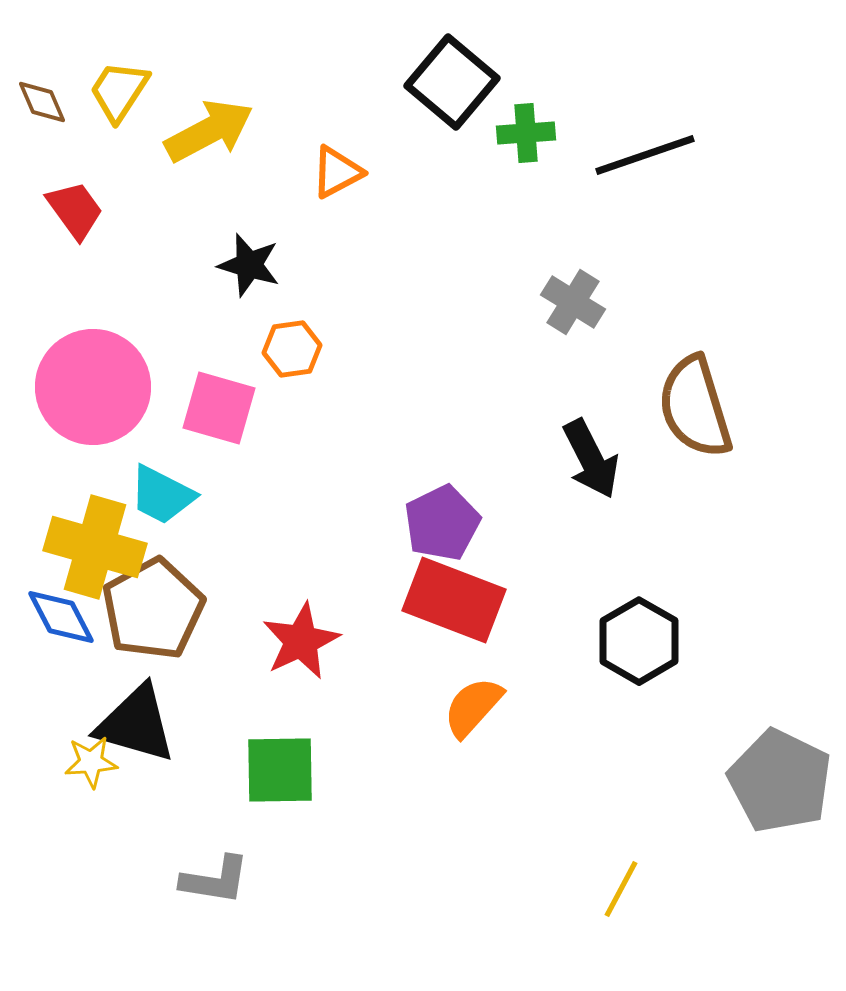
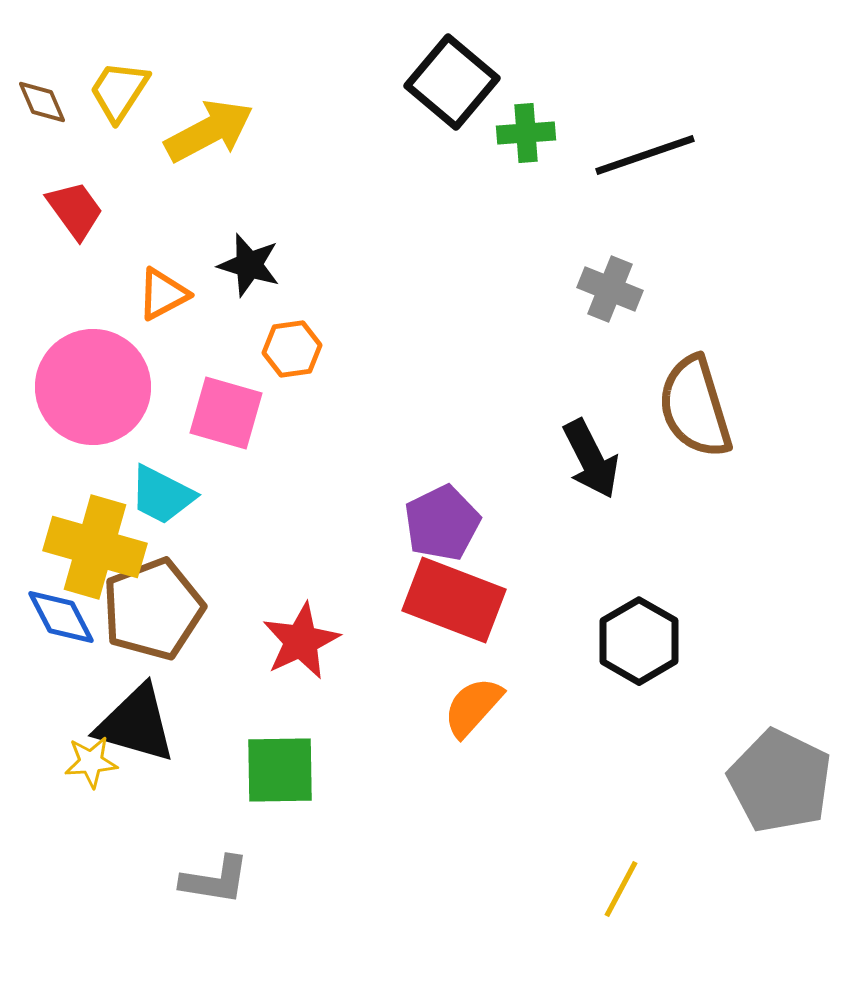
orange triangle: moved 174 px left, 122 px down
gray cross: moved 37 px right, 13 px up; rotated 10 degrees counterclockwise
pink square: moved 7 px right, 5 px down
brown pentagon: rotated 8 degrees clockwise
